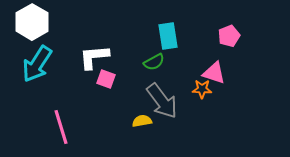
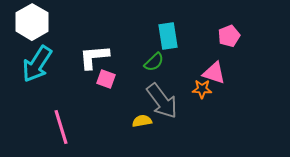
green semicircle: rotated 15 degrees counterclockwise
